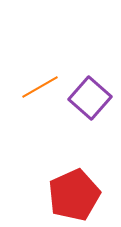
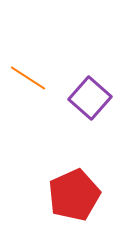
orange line: moved 12 px left, 9 px up; rotated 63 degrees clockwise
